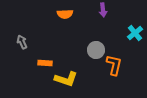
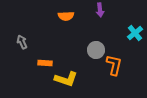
purple arrow: moved 3 px left
orange semicircle: moved 1 px right, 2 px down
